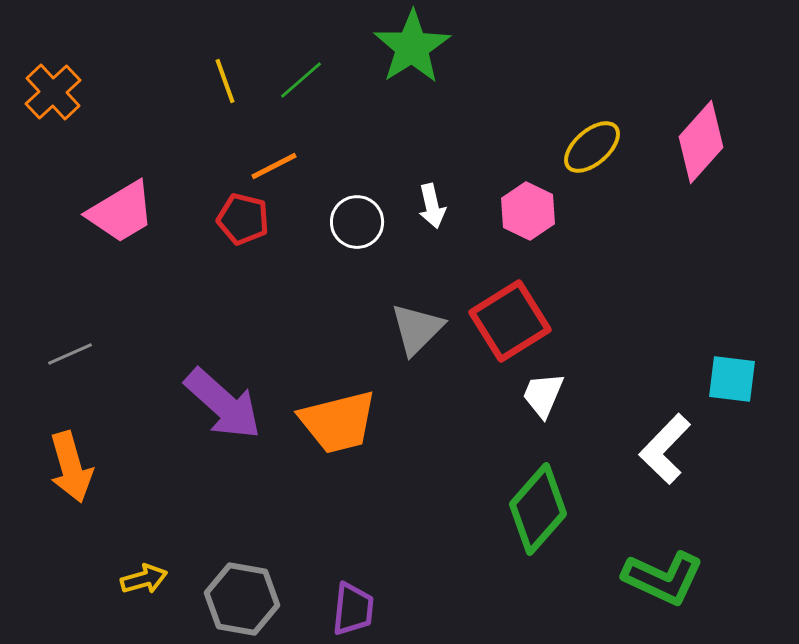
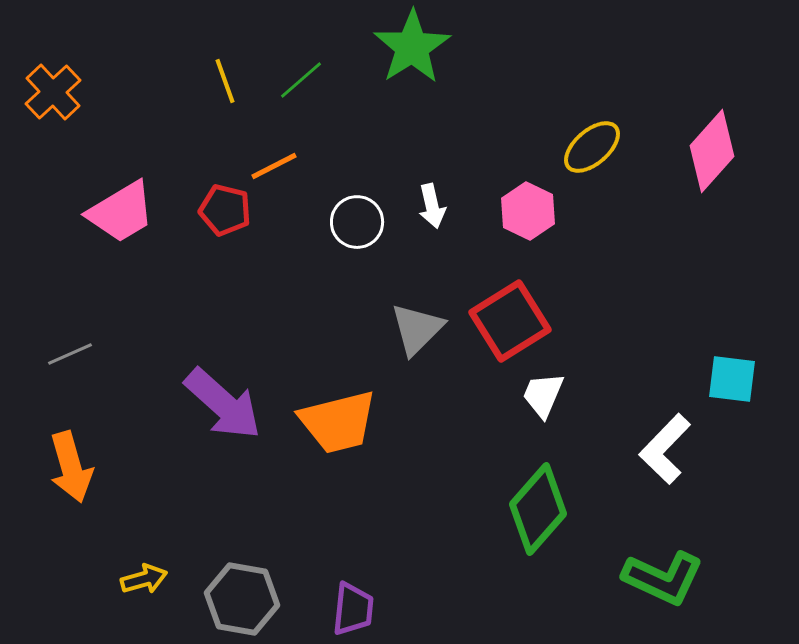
pink diamond: moved 11 px right, 9 px down
red pentagon: moved 18 px left, 9 px up
